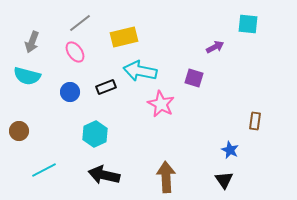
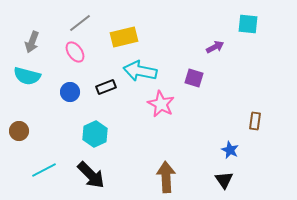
black arrow: moved 13 px left; rotated 148 degrees counterclockwise
